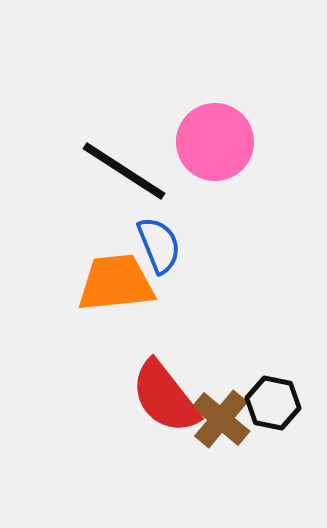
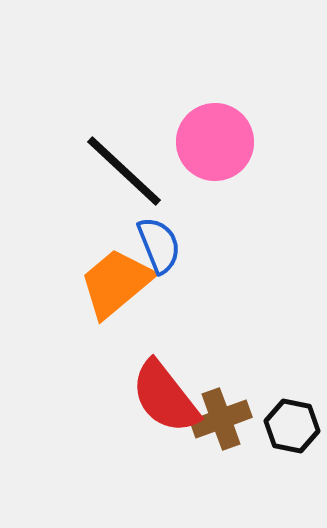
black line: rotated 10 degrees clockwise
orange trapezoid: rotated 34 degrees counterclockwise
black hexagon: moved 19 px right, 23 px down
brown cross: rotated 30 degrees clockwise
